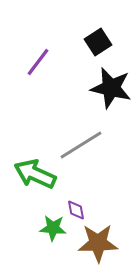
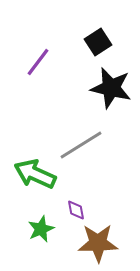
green star: moved 12 px left, 1 px down; rotated 28 degrees counterclockwise
